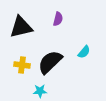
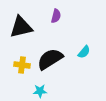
purple semicircle: moved 2 px left, 3 px up
black semicircle: moved 3 px up; rotated 12 degrees clockwise
